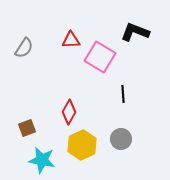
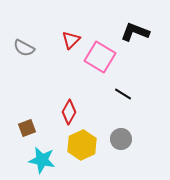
red triangle: rotated 42 degrees counterclockwise
gray semicircle: rotated 85 degrees clockwise
black line: rotated 54 degrees counterclockwise
